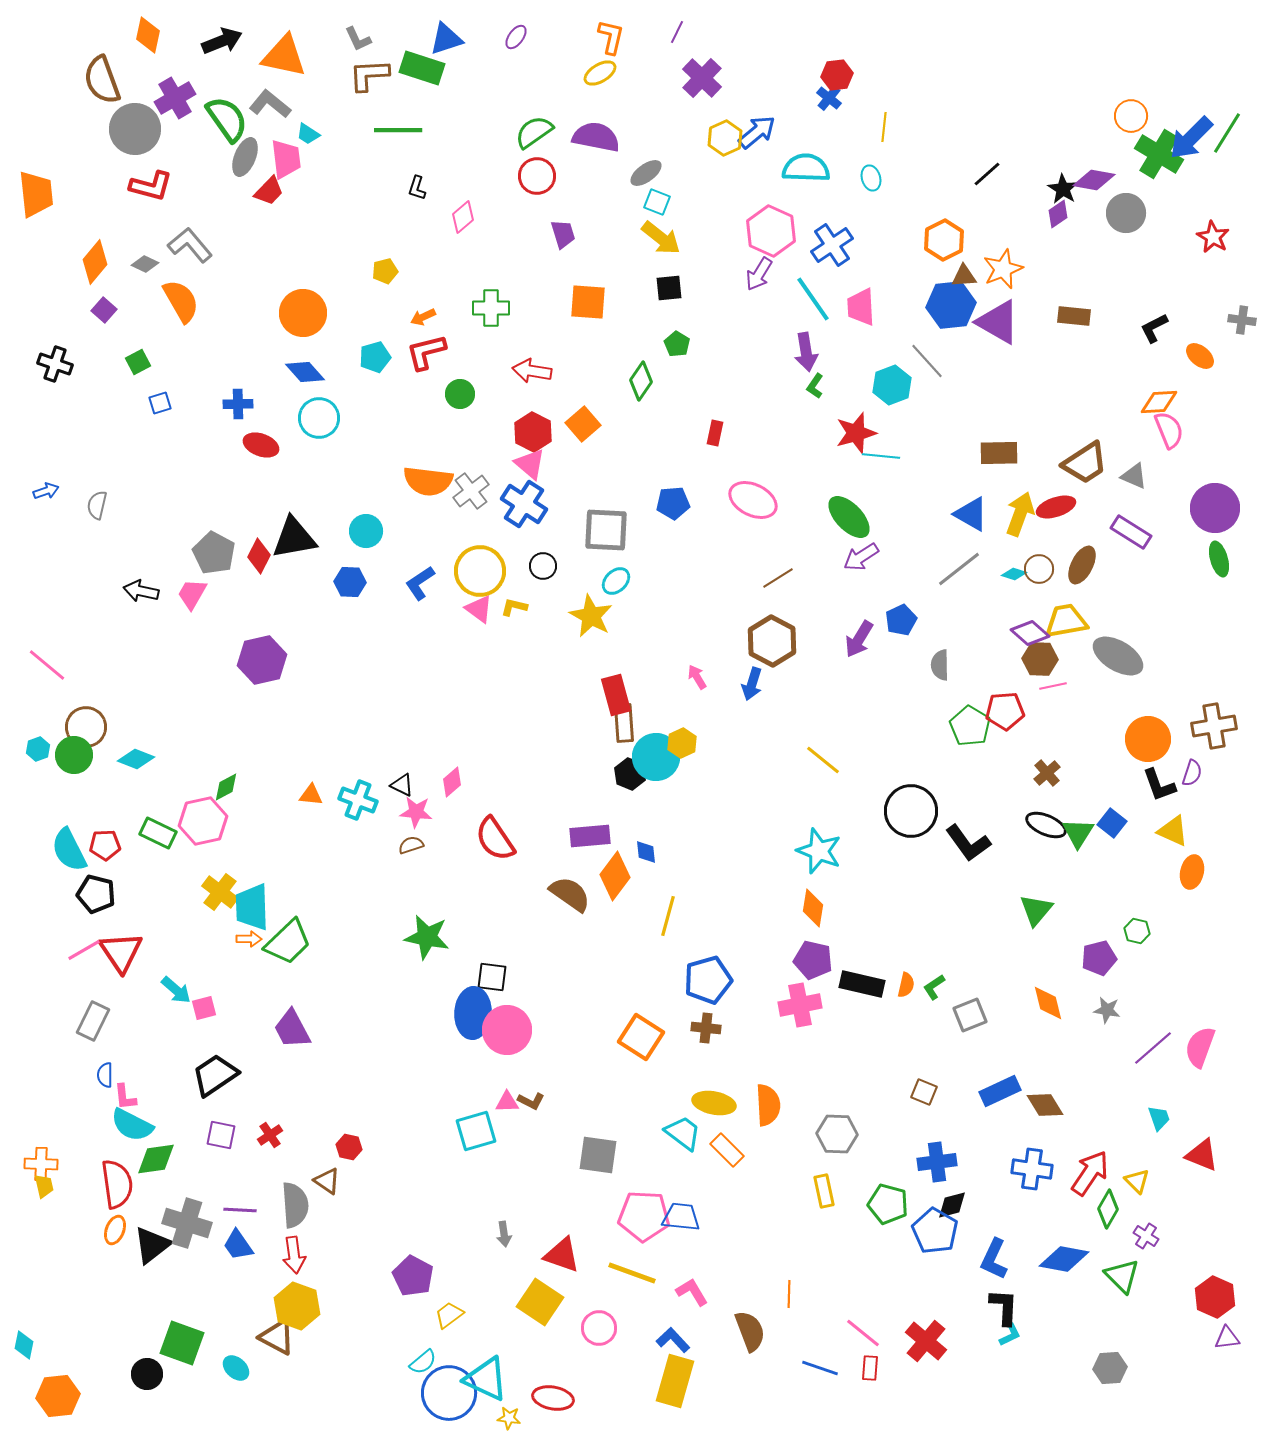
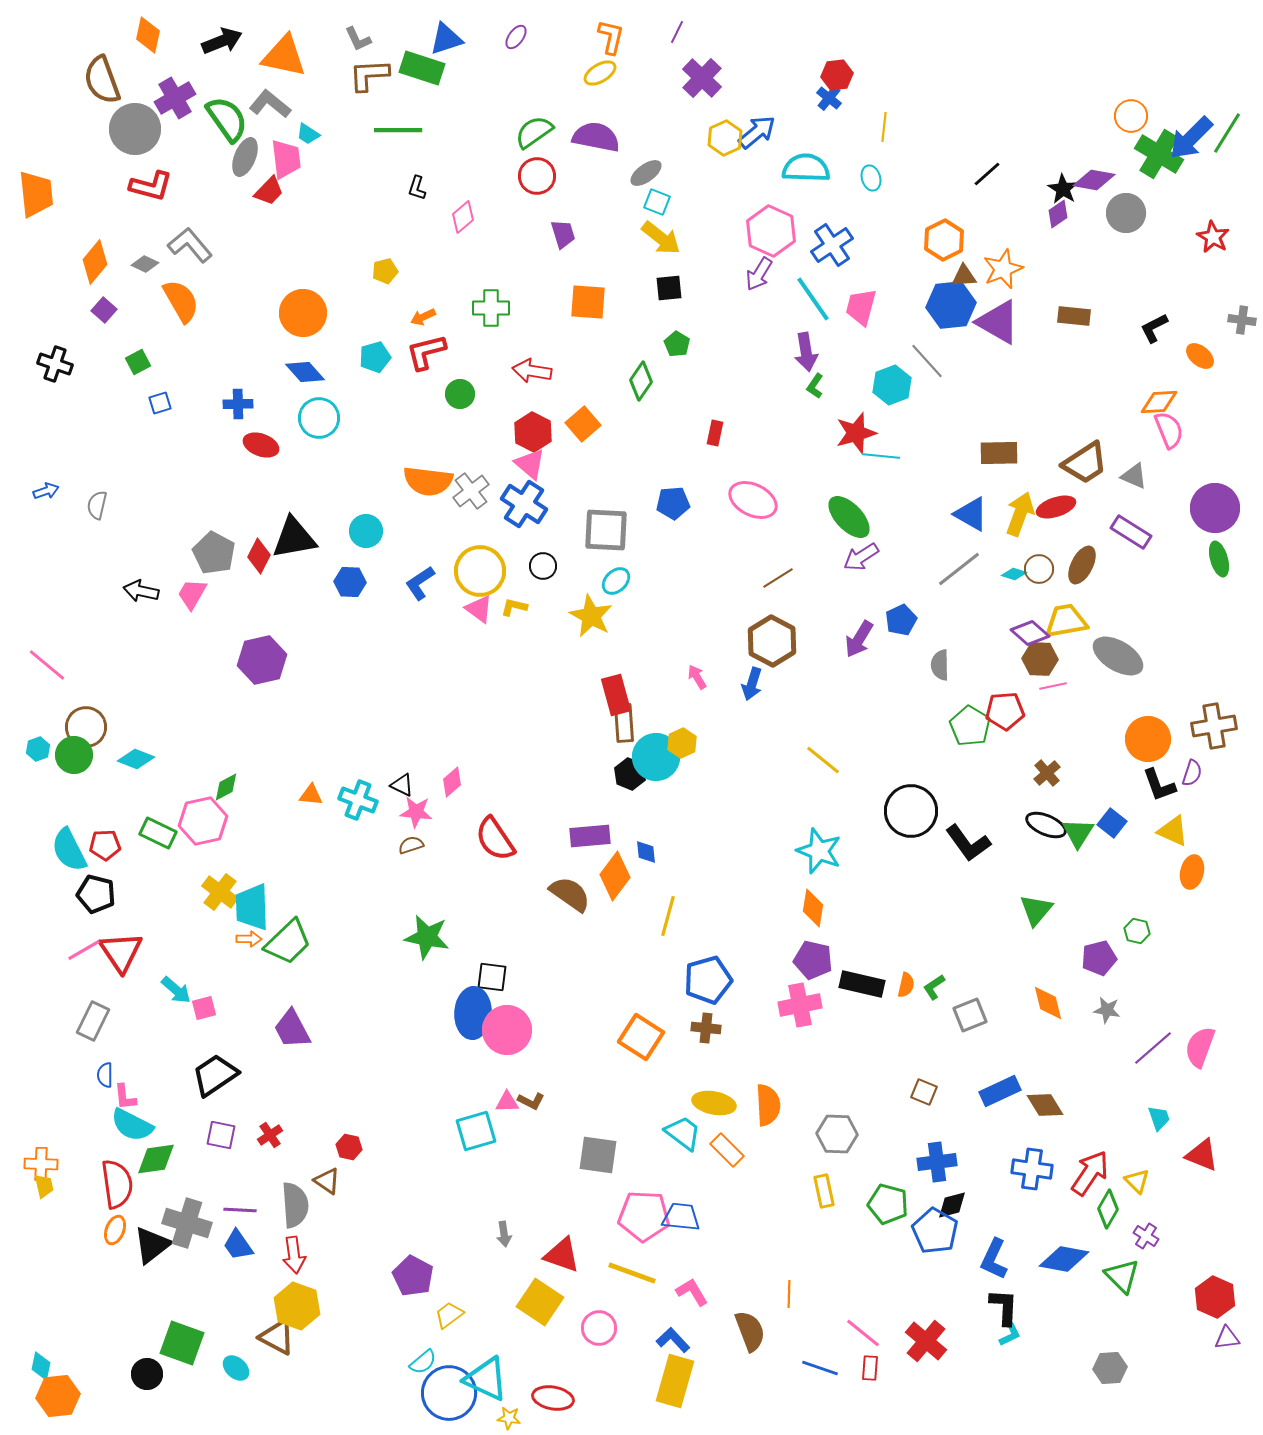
pink trapezoid at (861, 307): rotated 18 degrees clockwise
cyan diamond at (24, 1345): moved 17 px right, 21 px down
